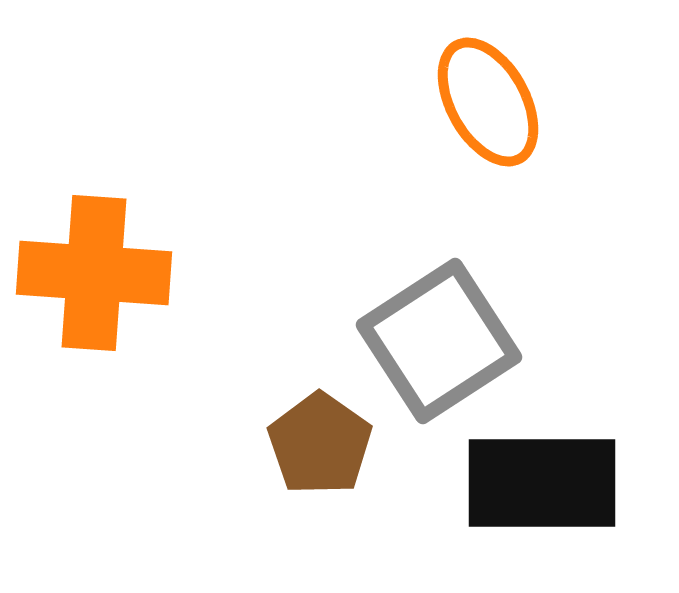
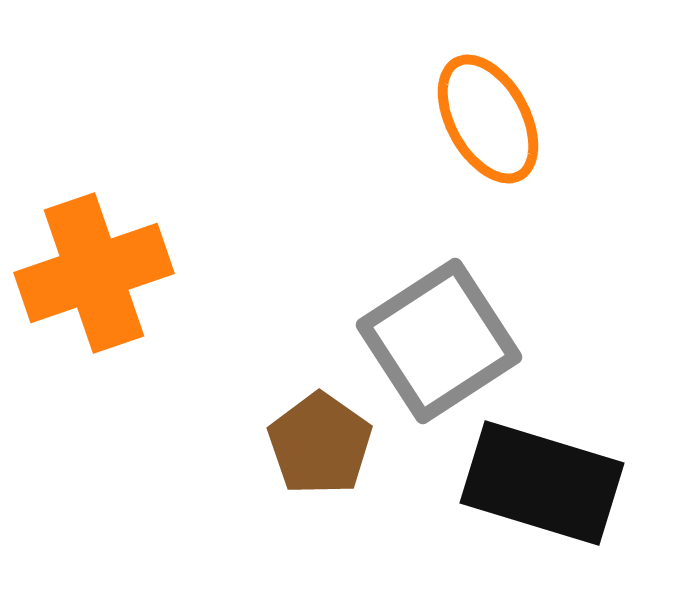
orange ellipse: moved 17 px down
orange cross: rotated 23 degrees counterclockwise
black rectangle: rotated 17 degrees clockwise
